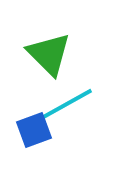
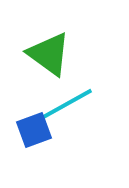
green triangle: rotated 9 degrees counterclockwise
